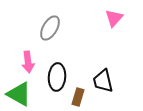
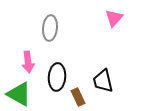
gray ellipse: rotated 25 degrees counterclockwise
brown rectangle: rotated 42 degrees counterclockwise
